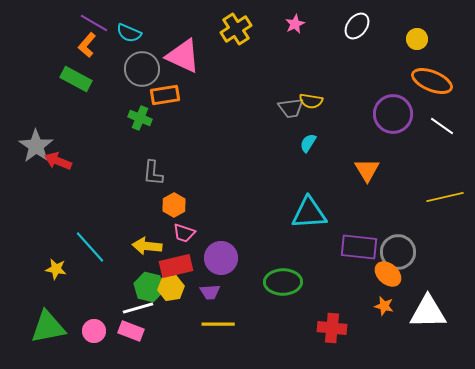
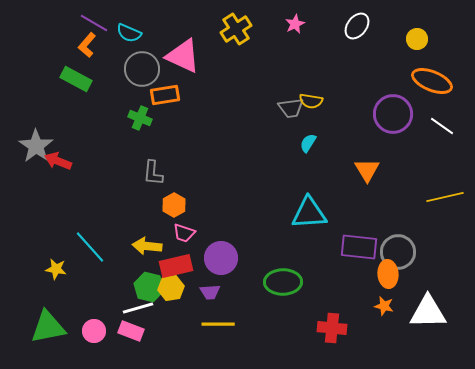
orange ellipse at (388, 274): rotated 44 degrees clockwise
